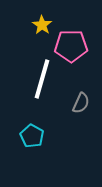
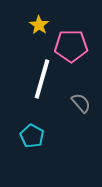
yellow star: moved 3 px left
gray semicircle: rotated 65 degrees counterclockwise
